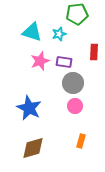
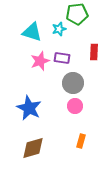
cyan star: moved 5 px up
purple rectangle: moved 2 px left, 4 px up
